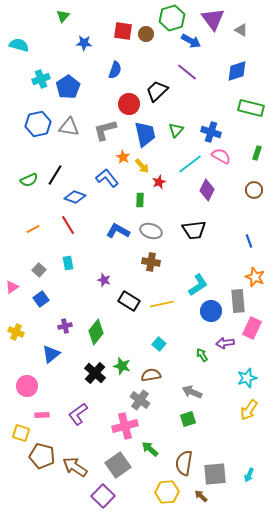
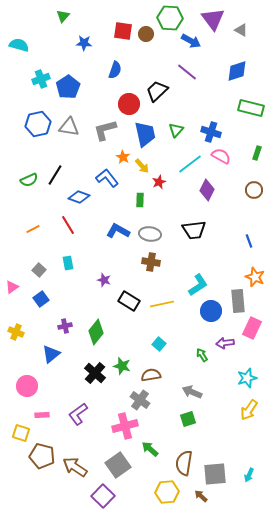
green hexagon at (172, 18): moved 2 px left; rotated 20 degrees clockwise
blue diamond at (75, 197): moved 4 px right
gray ellipse at (151, 231): moved 1 px left, 3 px down; rotated 10 degrees counterclockwise
